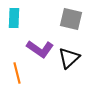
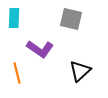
black triangle: moved 11 px right, 13 px down
